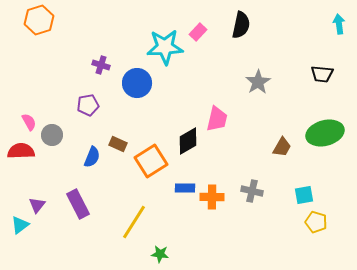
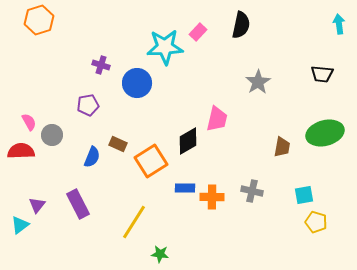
brown trapezoid: rotated 20 degrees counterclockwise
